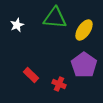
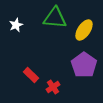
white star: moved 1 px left
red cross: moved 6 px left, 3 px down; rotated 32 degrees clockwise
